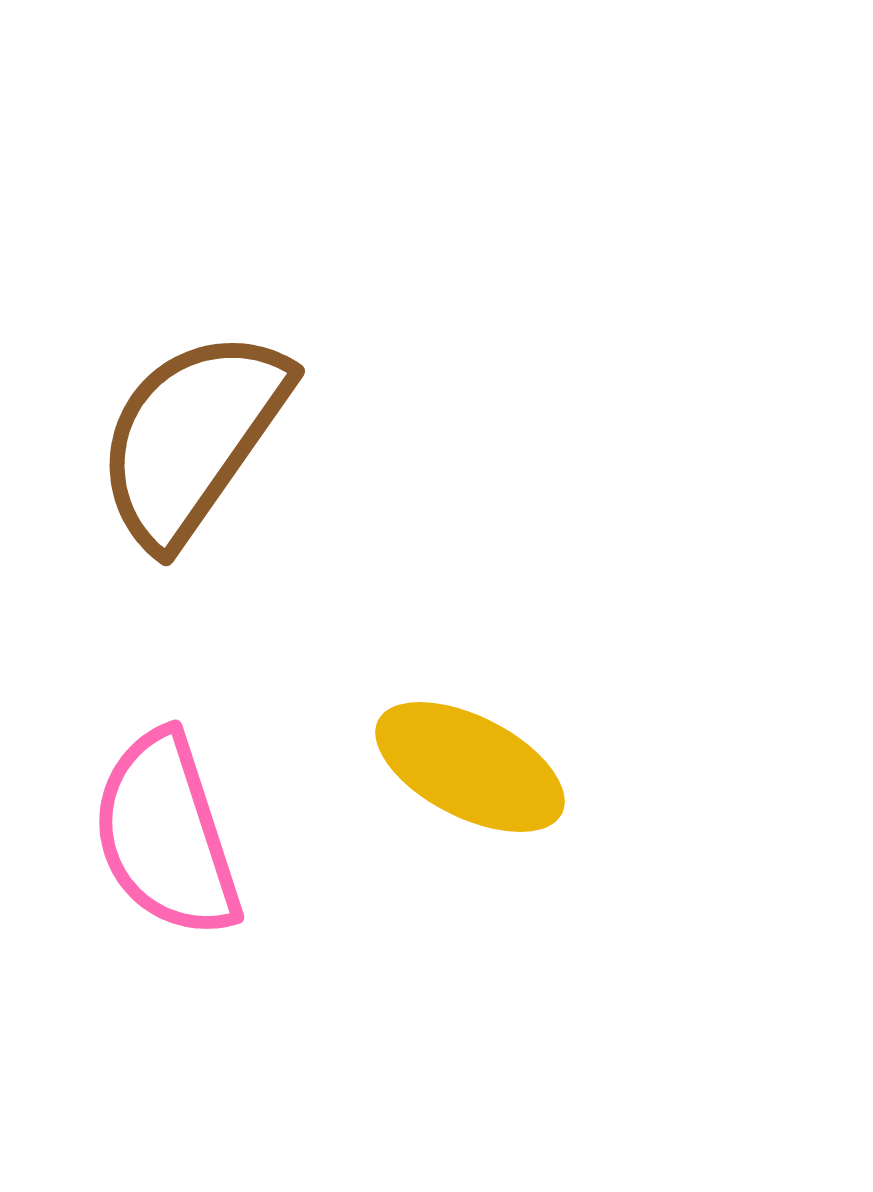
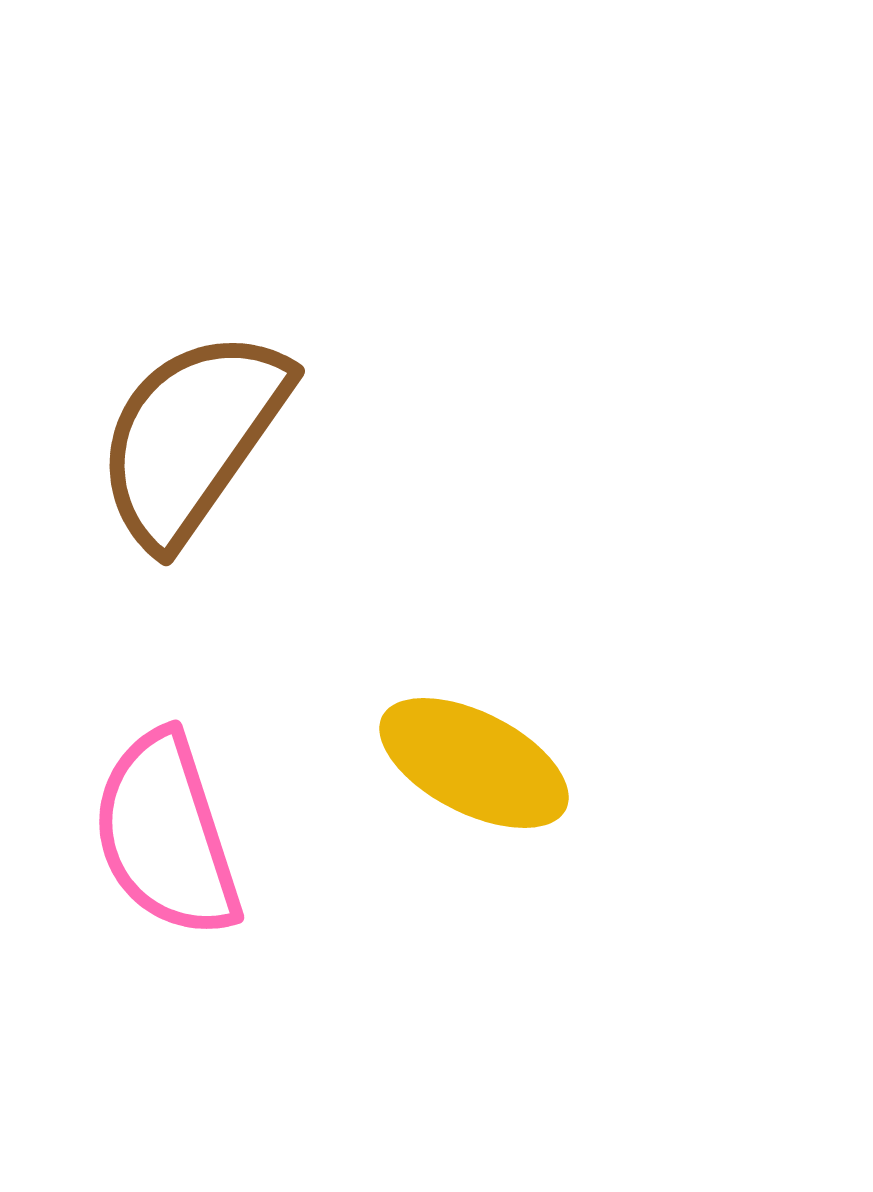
yellow ellipse: moved 4 px right, 4 px up
